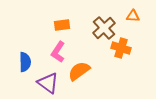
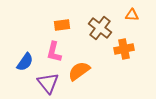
orange triangle: moved 1 px left, 1 px up
brown cross: moved 4 px left; rotated 10 degrees counterclockwise
orange cross: moved 3 px right, 1 px down; rotated 30 degrees counterclockwise
pink L-shape: moved 4 px left; rotated 20 degrees counterclockwise
blue semicircle: rotated 36 degrees clockwise
purple triangle: rotated 15 degrees clockwise
